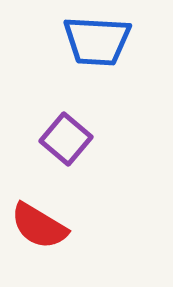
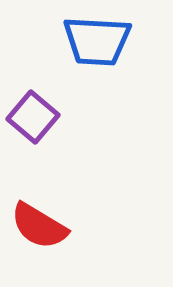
purple square: moved 33 px left, 22 px up
